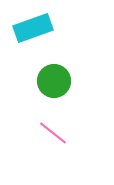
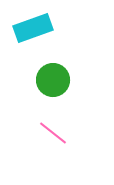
green circle: moved 1 px left, 1 px up
